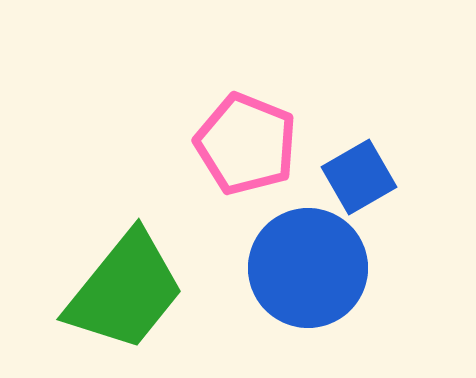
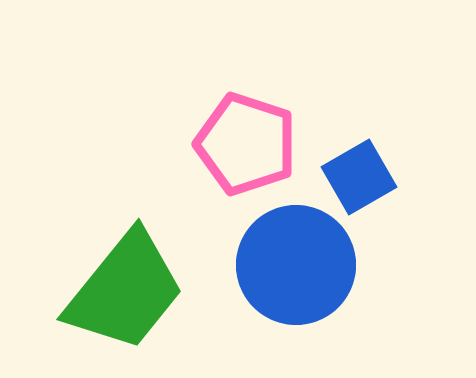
pink pentagon: rotated 4 degrees counterclockwise
blue circle: moved 12 px left, 3 px up
